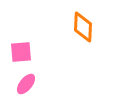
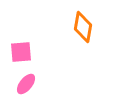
orange diamond: rotated 8 degrees clockwise
